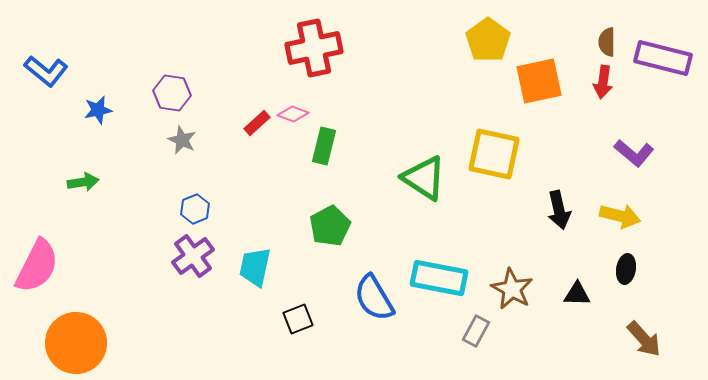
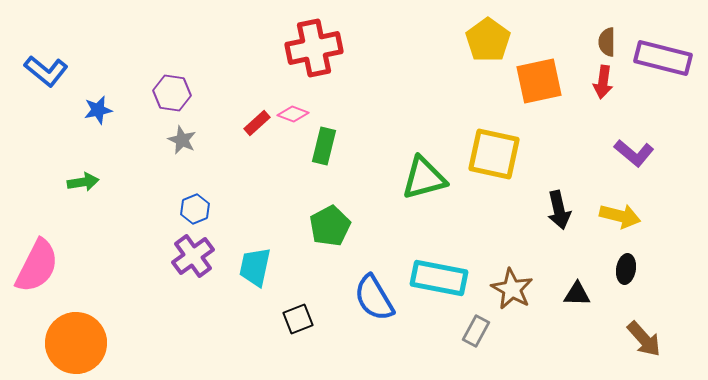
green triangle: rotated 48 degrees counterclockwise
